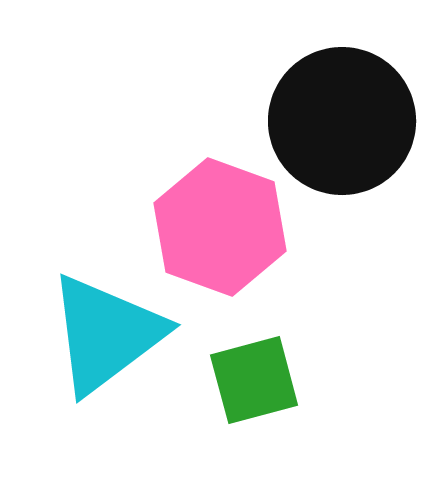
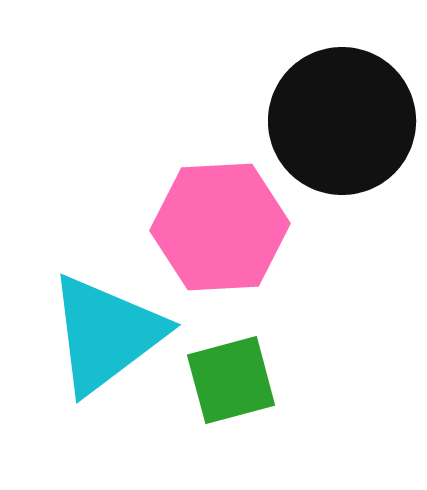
pink hexagon: rotated 23 degrees counterclockwise
green square: moved 23 px left
